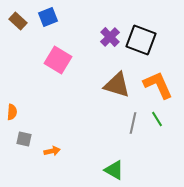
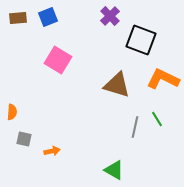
brown rectangle: moved 3 px up; rotated 48 degrees counterclockwise
purple cross: moved 21 px up
orange L-shape: moved 5 px right, 6 px up; rotated 40 degrees counterclockwise
gray line: moved 2 px right, 4 px down
